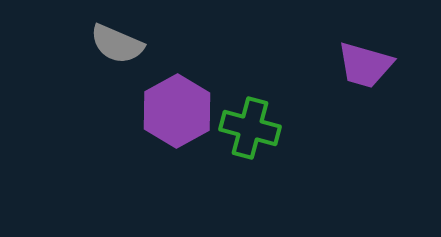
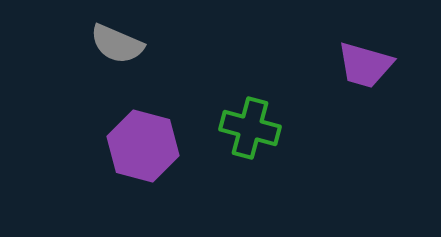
purple hexagon: moved 34 px left, 35 px down; rotated 16 degrees counterclockwise
